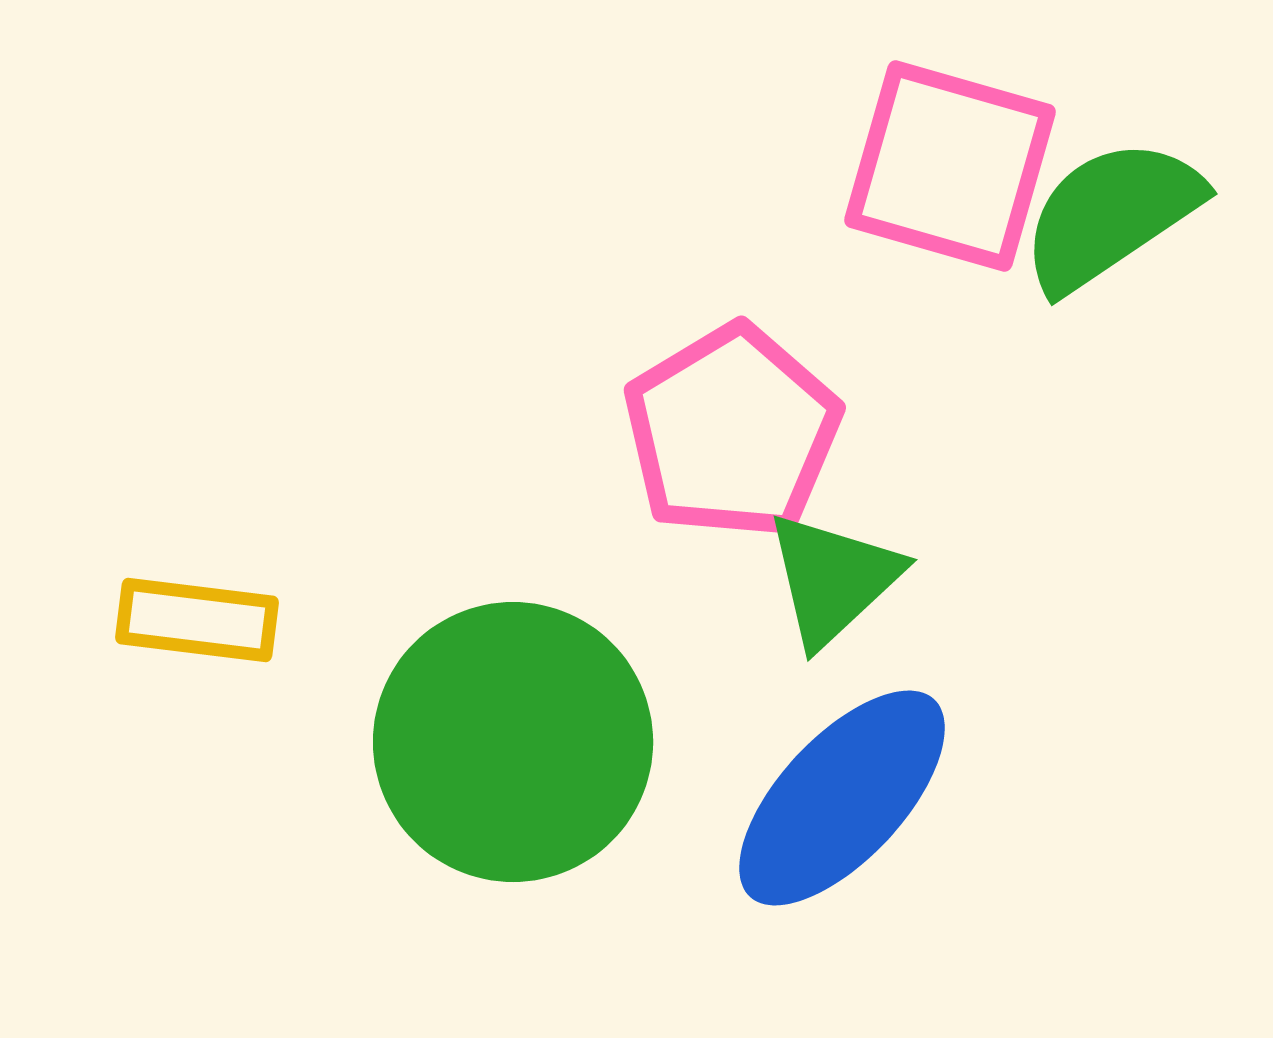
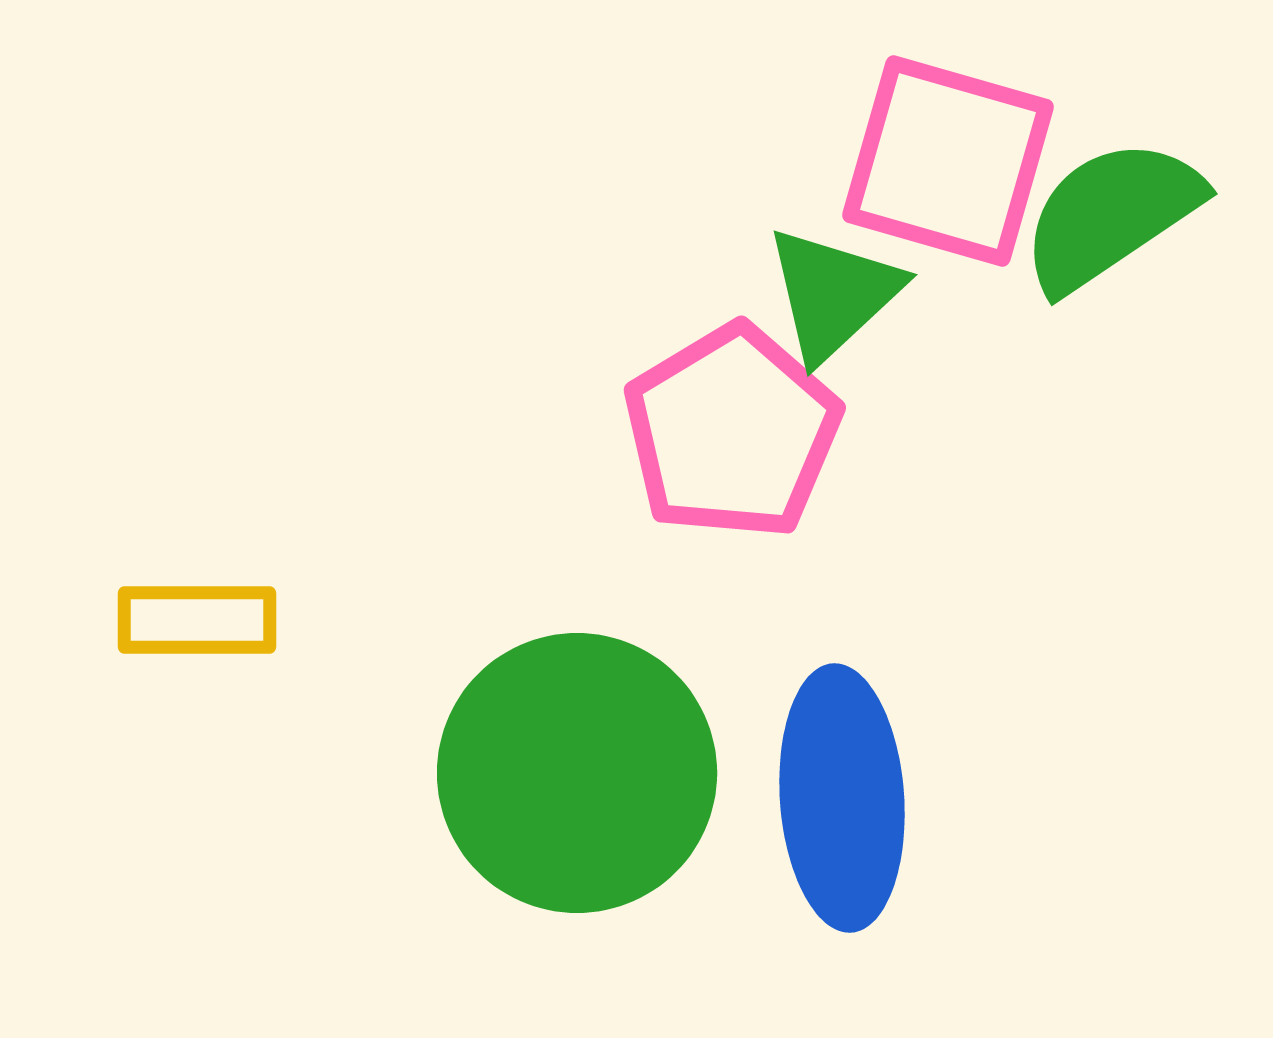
pink square: moved 2 px left, 5 px up
green triangle: moved 285 px up
yellow rectangle: rotated 7 degrees counterclockwise
green circle: moved 64 px right, 31 px down
blue ellipse: rotated 47 degrees counterclockwise
